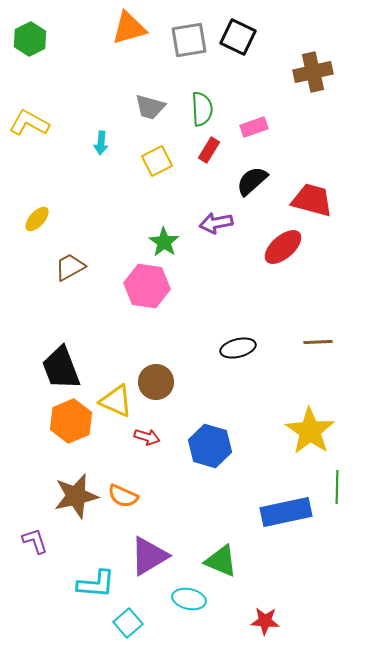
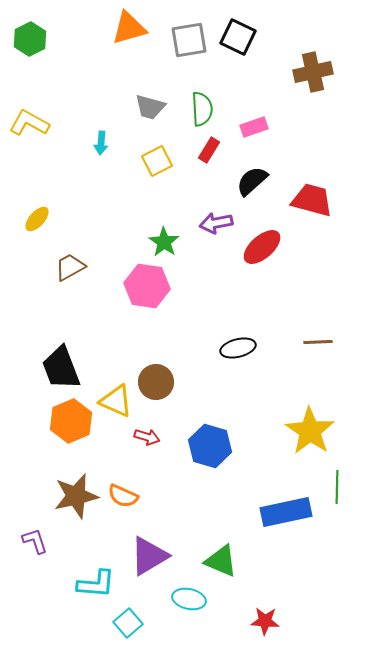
red ellipse: moved 21 px left
